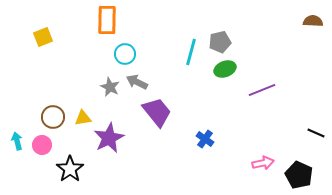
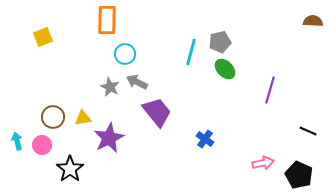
green ellipse: rotated 65 degrees clockwise
purple line: moved 8 px right; rotated 52 degrees counterclockwise
black line: moved 8 px left, 2 px up
